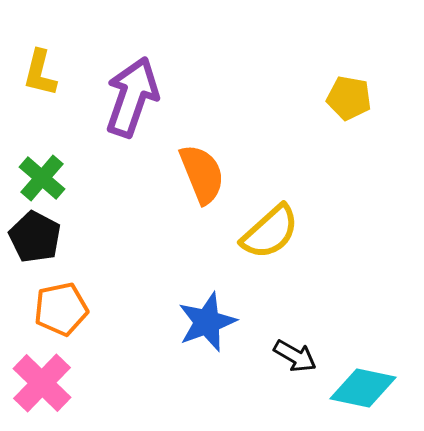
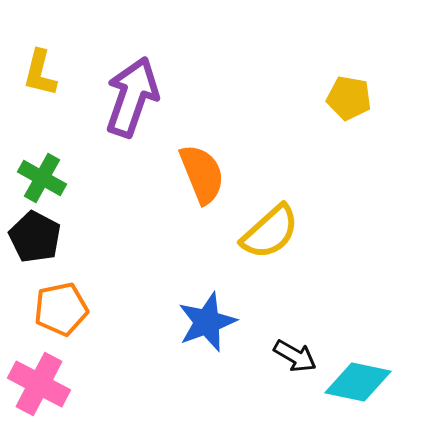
green cross: rotated 12 degrees counterclockwise
pink cross: moved 3 px left, 1 px down; rotated 16 degrees counterclockwise
cyan diamond: moved 5 px left, 6 px up
